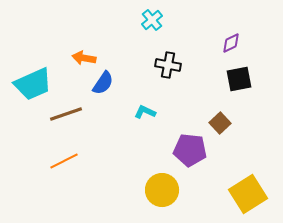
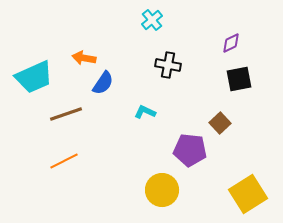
cyan trapezoid: moved 1 px right, 7 px up
